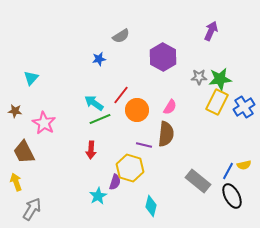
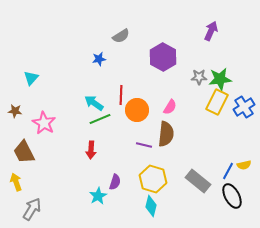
red line: rotated 36 degrees counterclockwise
yellow hexagon: moved 23 px right, 11 px down
